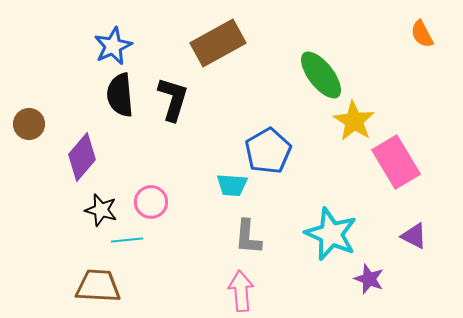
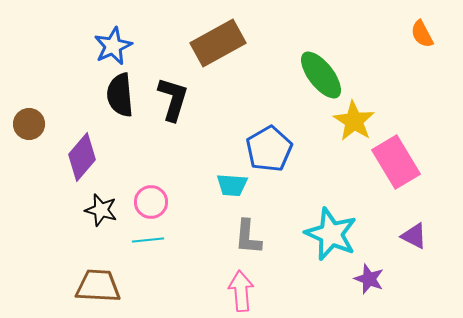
blue pentagon: moved 1 px right, 2 px up
cyan line: moved 21 px right
